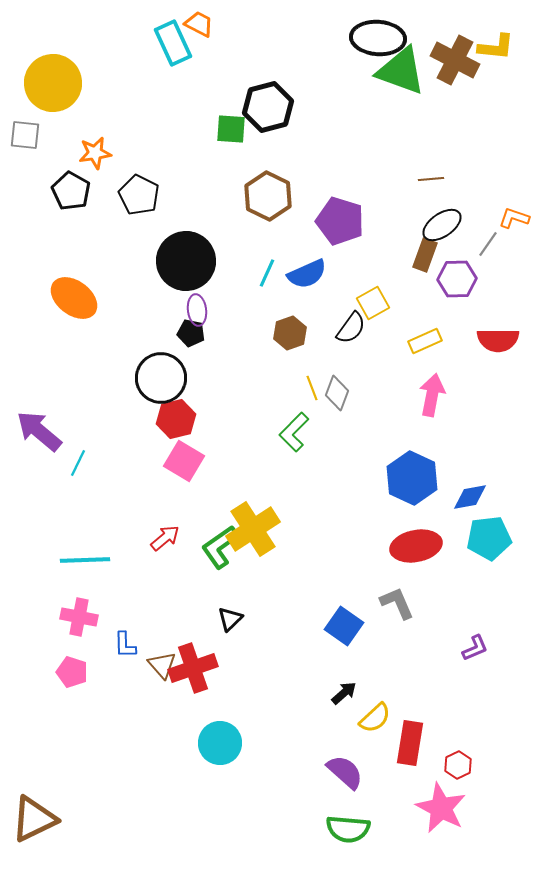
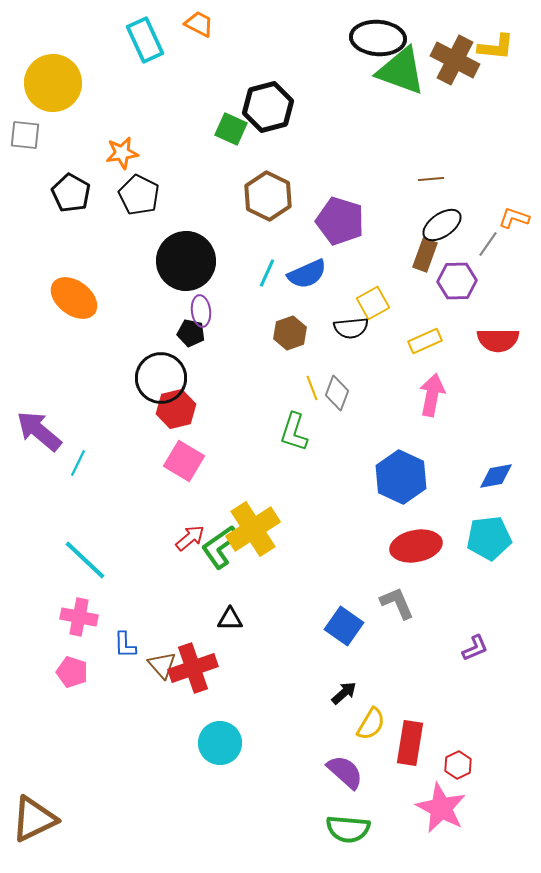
cyan rectangle at (173, 43): moved 28 px left, 3 px up
green square at (231, 129): rotated 20 degrees clockwise
orange star at (95, 153): moved 27 px right
black pentagon at (71, 191): moved 2 px down
purple hexagon at (457, 279): moved 2 px down
purple ellipse at (197, 310): moved 4 px right, 1 px down
black semicircle at (351, 328): rotated 48 degrees clockwise
red hexagon at (176, 419): moved 10 px up
green L-shape at (294, 432): rotated 27 degrees counterclockwise
blue hexagon at (412, 478): moved 11 px left, 1 px up
blue diamond at (470, 497): moved 26 px right, 21 px up
red arrow at (165, 538): moved 25 px right
cyan line at (85, 560): rotated 45 degrees clockwise
black triangle at (230, 619): rotated 44 degrees clockwise
yellow semicircle at (375, 718): moved 4 px left, 6 px down; rotated 16 degrees counterclockwise
